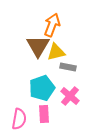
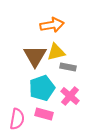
orange arrow: rotated 60 degrees clockwise
brown triangle: moved 3 px left, 10 px down
pink rectangle: rotated 72 degrees counterclockwise
pink semicircle: moved 2 px left
